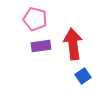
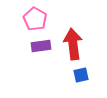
pink pentagon: rotated 15 degrees clockwise
blue square: moved 2 px left, 1 px up; rotated 21 degrees clockwise
